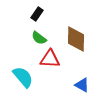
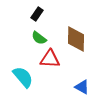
blue triangle: moved 2 px down
